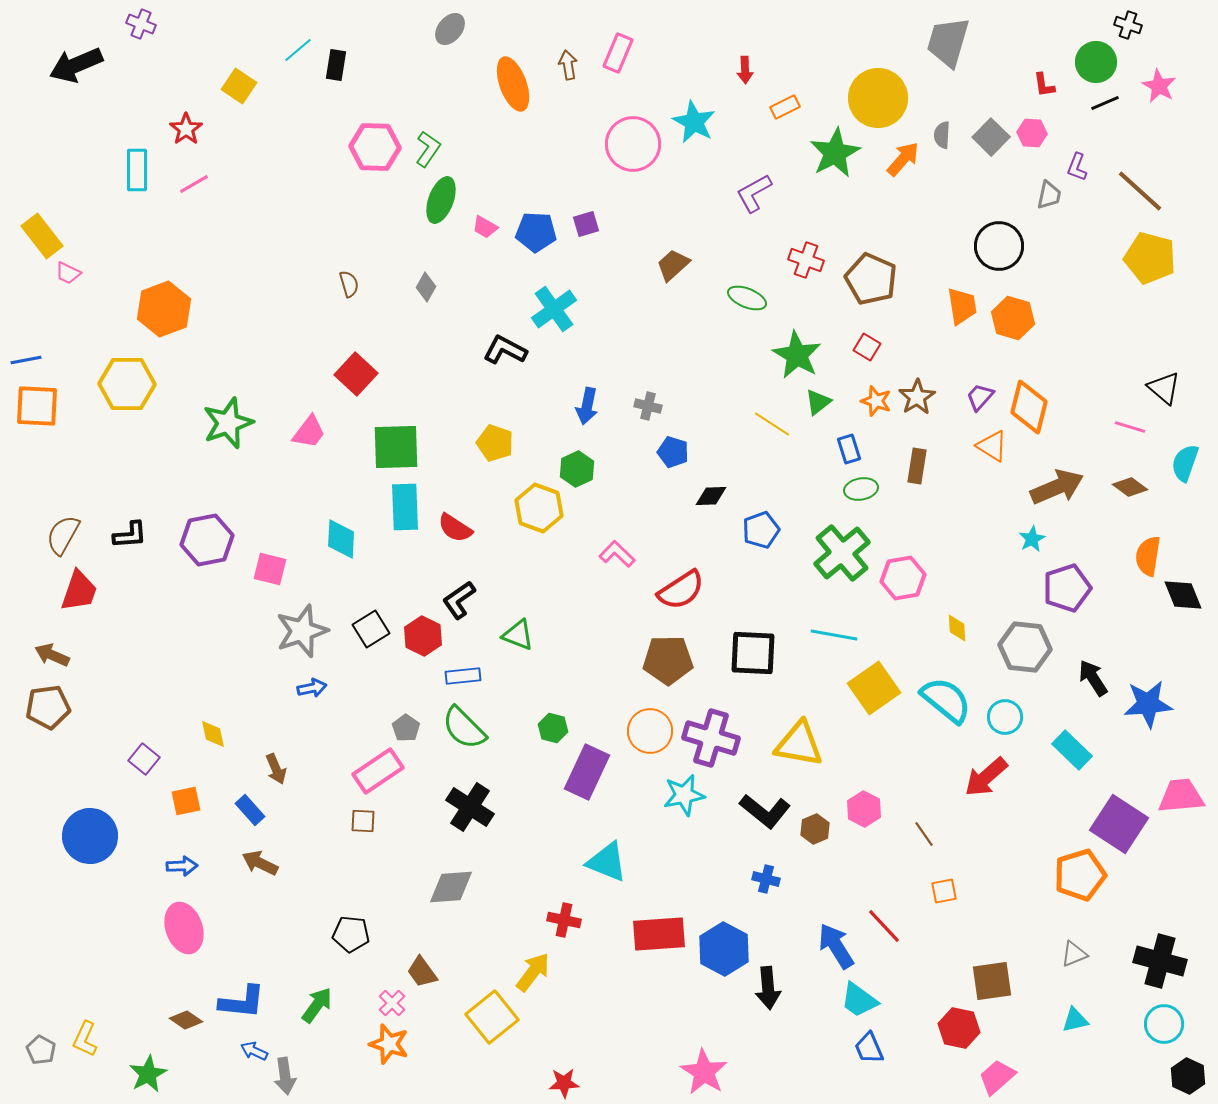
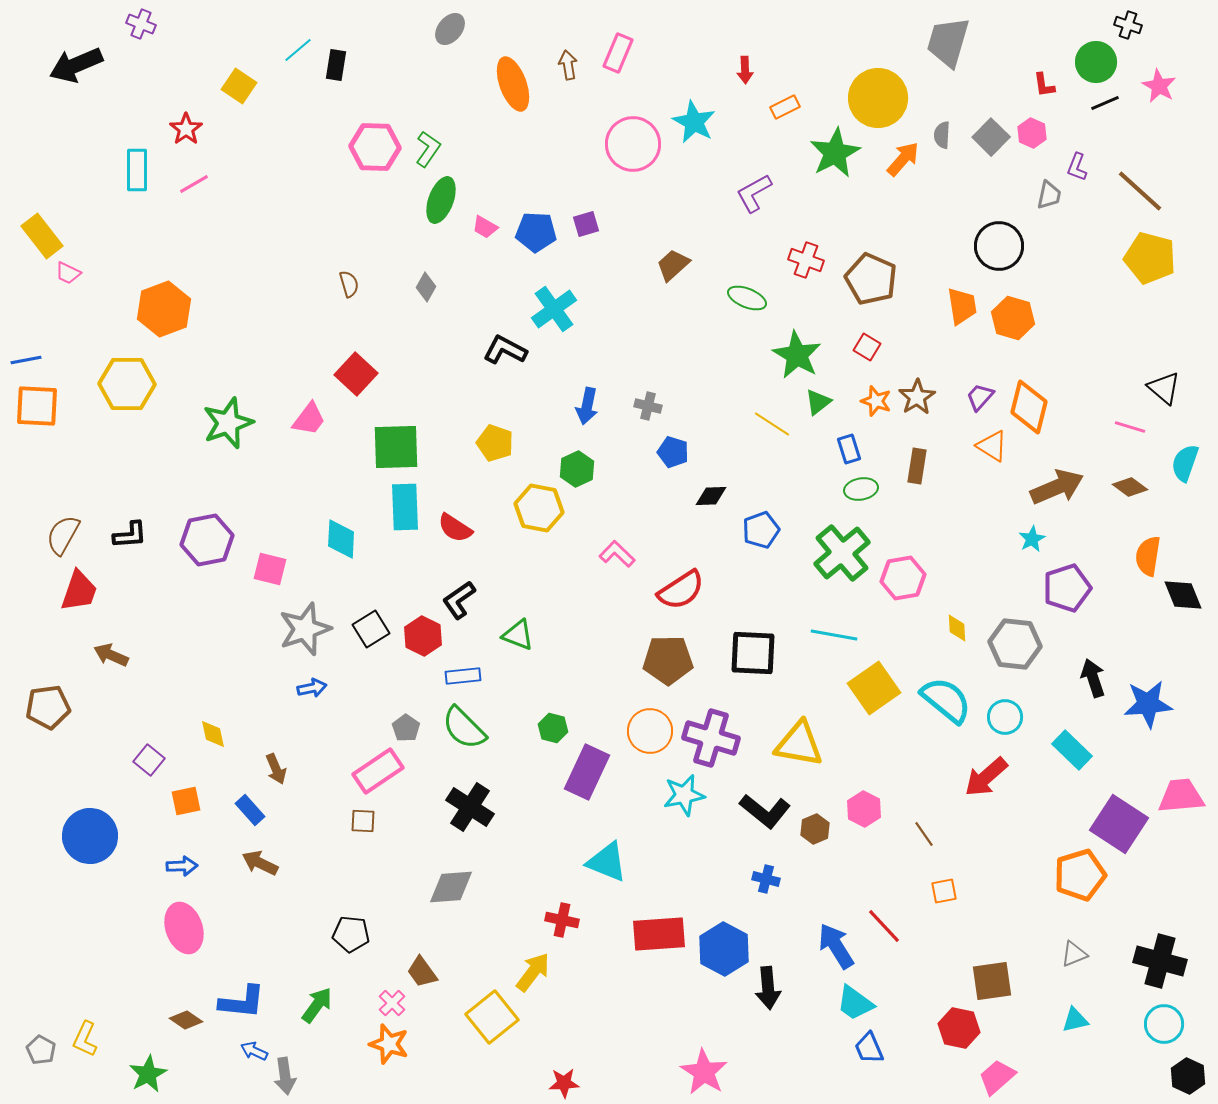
pink hexagon at (1032, 133): rotated 20 degrees clockwise
pink trapezoid at (309, 432): moved 13 px up
yellow hexagon at (539, 508): rotated 9 degrees counterclockwise
gray star at (302, 631): moved 3 px right, 2 px up
gray hexagon at (1025, 647): moved 10 px left, 3 px up
brown arrow at (52, 655): moved 59 px right
black arrow at (1093, 678): rotated 15 degrees clockwise
purple square at (144, 759): moved 5 px right, 1 px down
red cross at (564, 920): moved 2 px left
cyan trapezoid at (859, 1000): moved 4 px left, 3 px down
